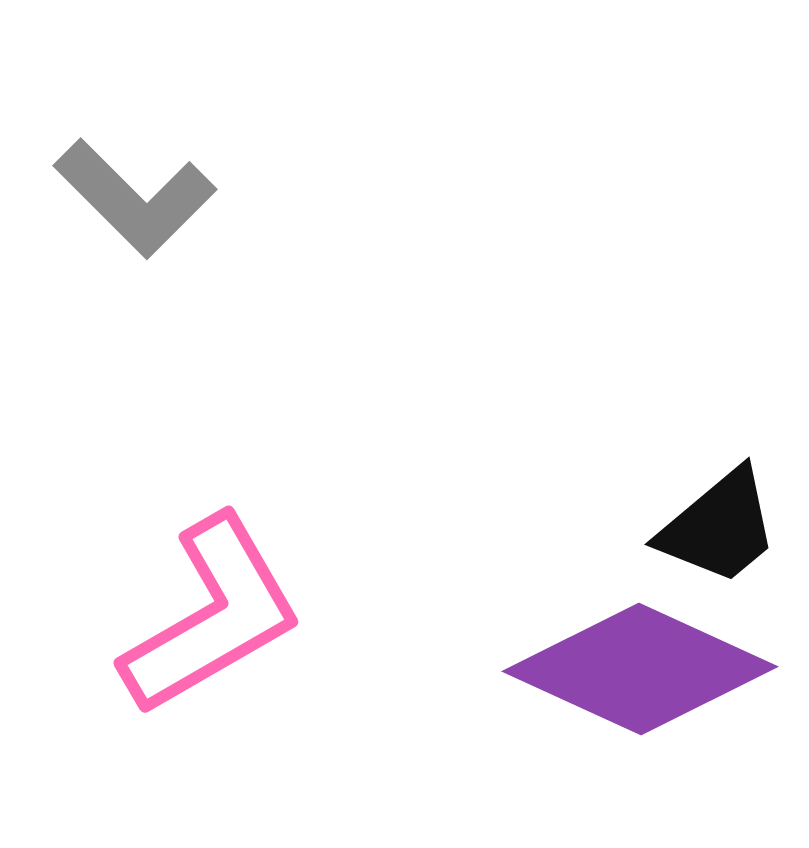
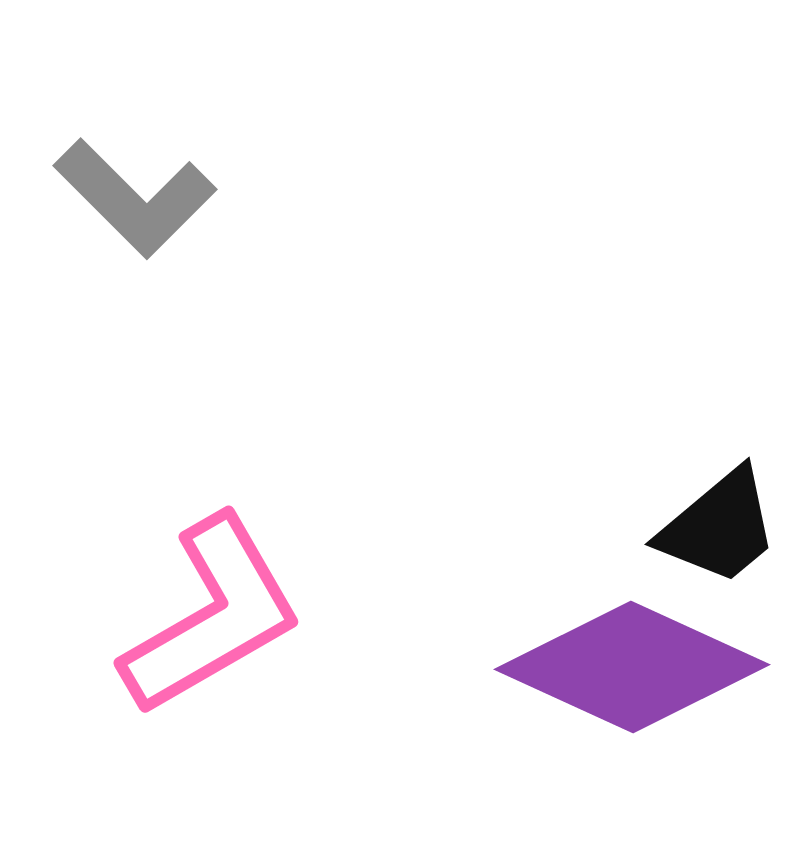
purple diamond: moved 8 px left, 2 px up
